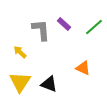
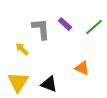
purple rectangle: moved 1 px right
gray L-shape: moved 1 px up
yellow arrow: moved 2 px right, 3 px up
orange triangle: moved 1 px left
yellow triangle: moved 2 px left
